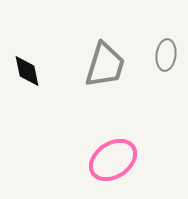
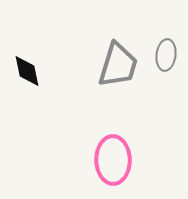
gray trapezoid: moved 13 px right
pink ellipse: rotated 57 degrees counterclockwise
